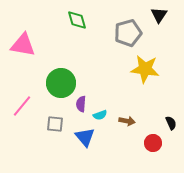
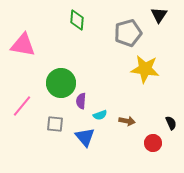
green diamond: rotated 20 degrees clockwise
purple semicircle: moved 3 px up
